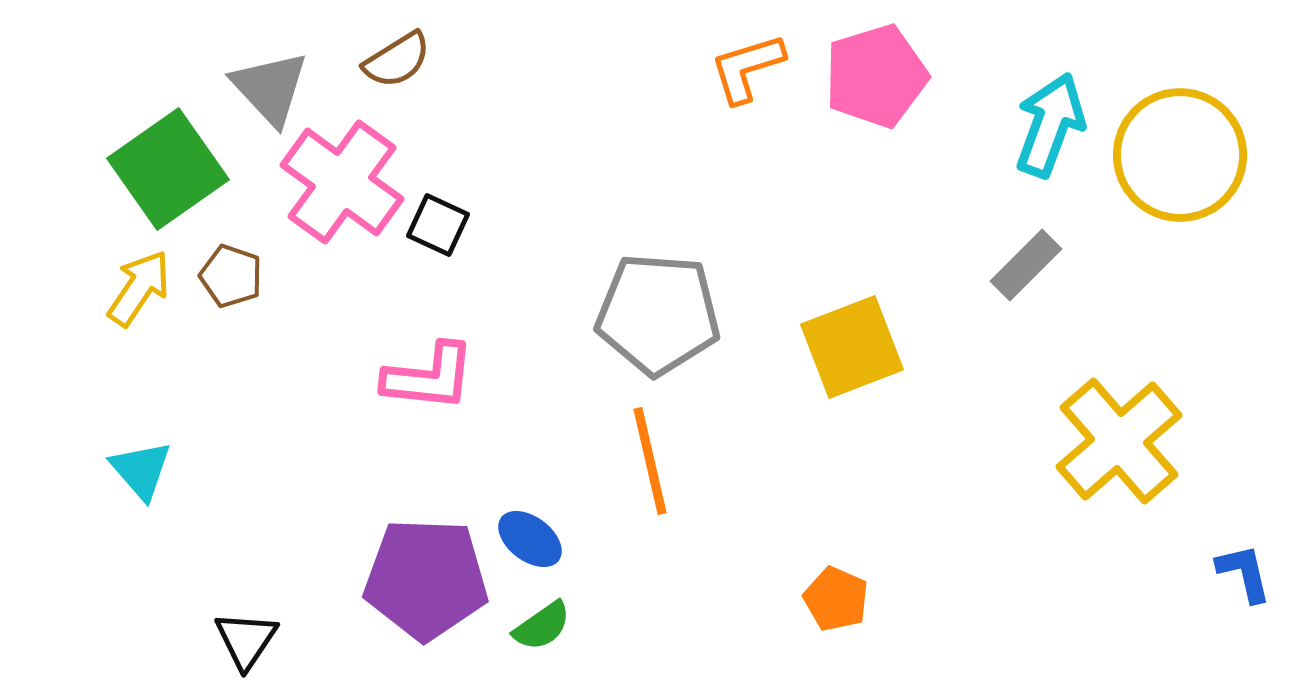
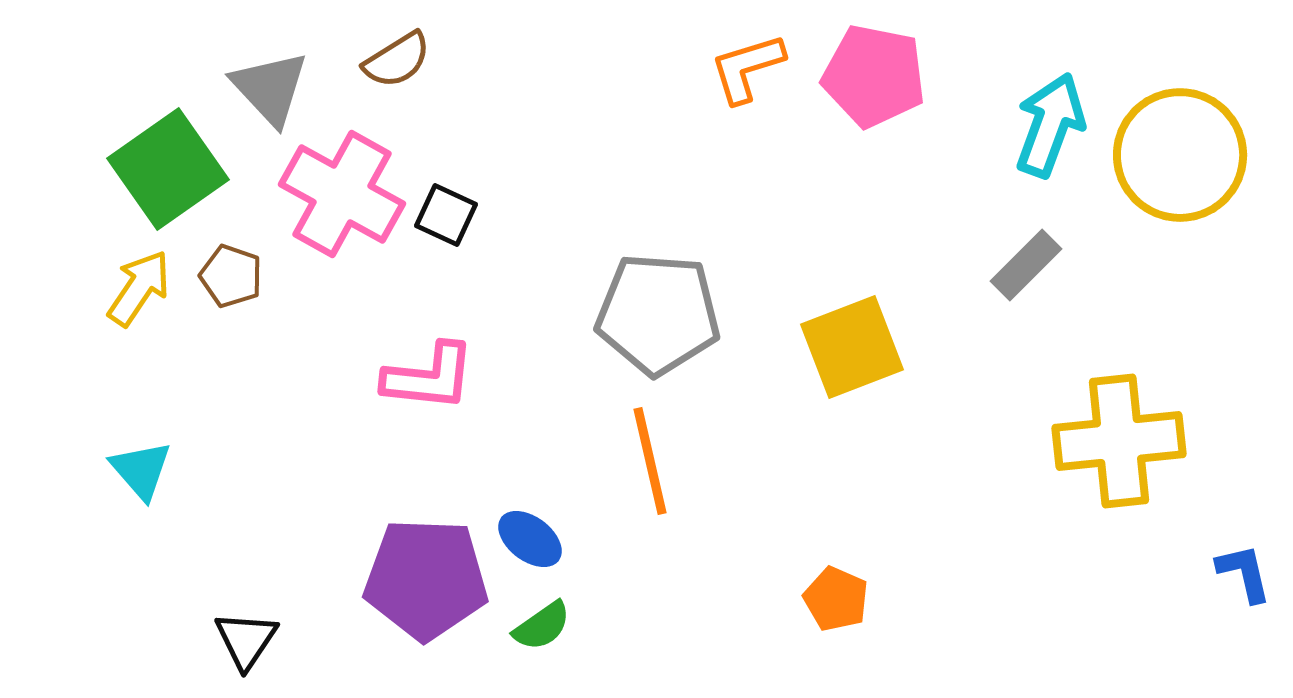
pink pentagon: moved 2 px left; rotated 28 degrees clockwise
pink cross: moved 12 px down; rotated 7 degrees counterclockwise
black square: moved 8 px right, 10 px up
yellow cross: rotated 35 degrees clockwise
